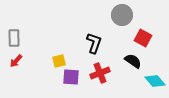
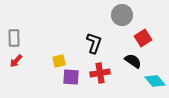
red square: rotated 30 degrees clockwise
red cross: rotated 12 degrees clockwise
